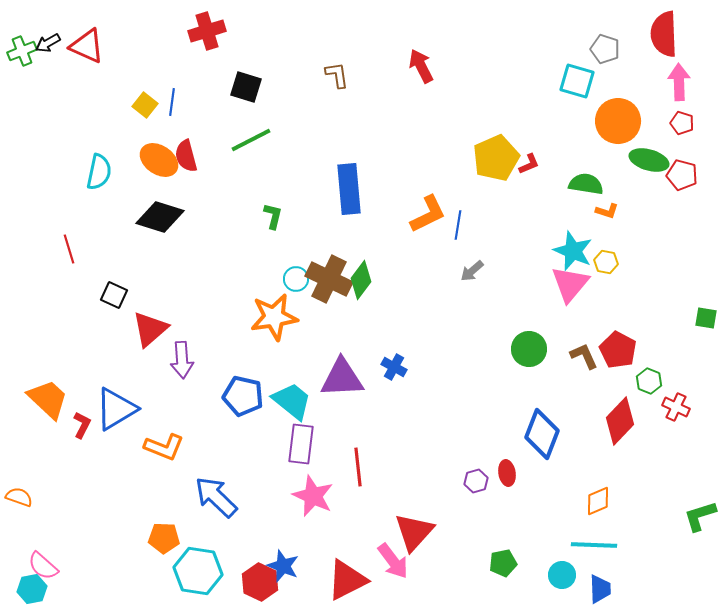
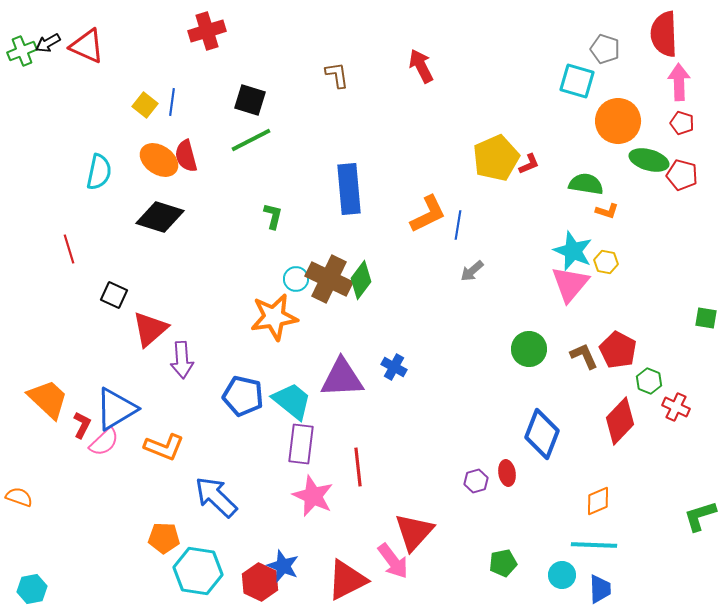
black square at (246, 87): moved 4 px right, 13 px down
pink semicircle at (43, 566): moved 61 px right, 124 px up; rotated 84 degrees counterclockwise
